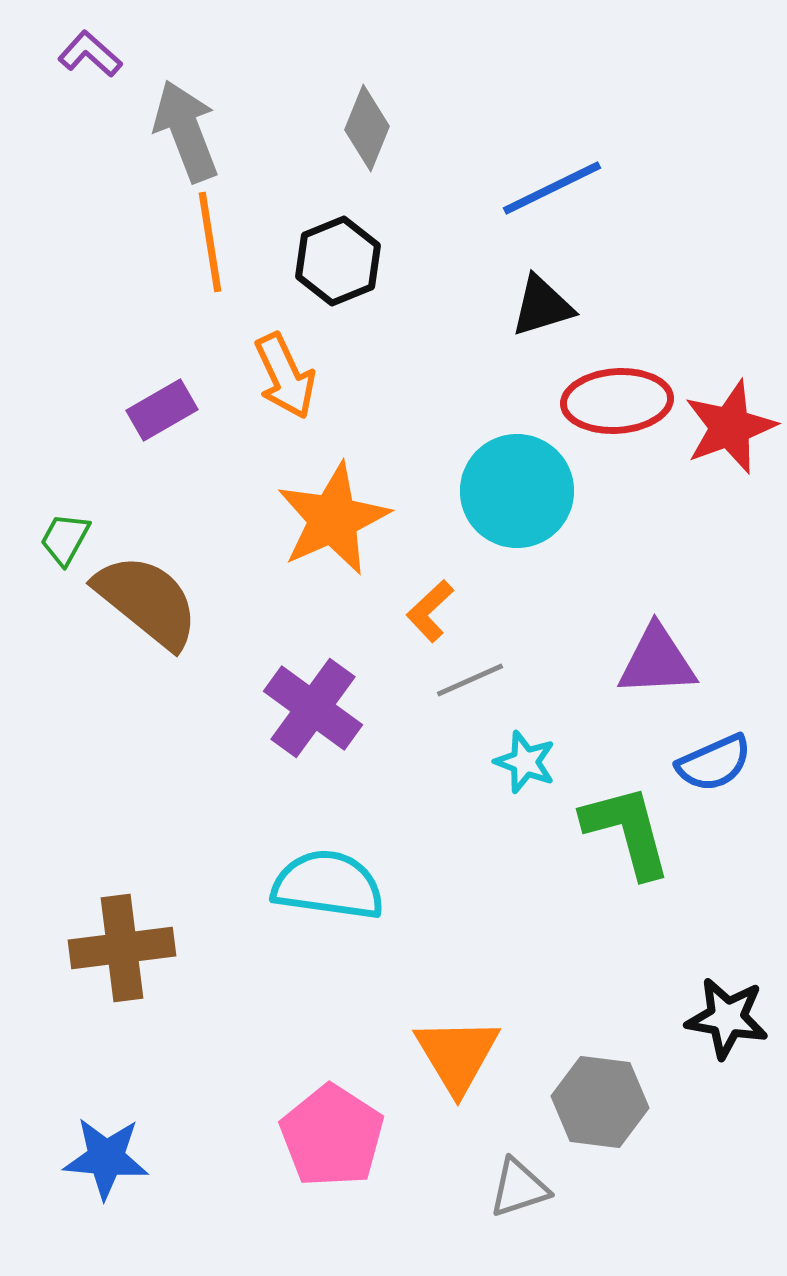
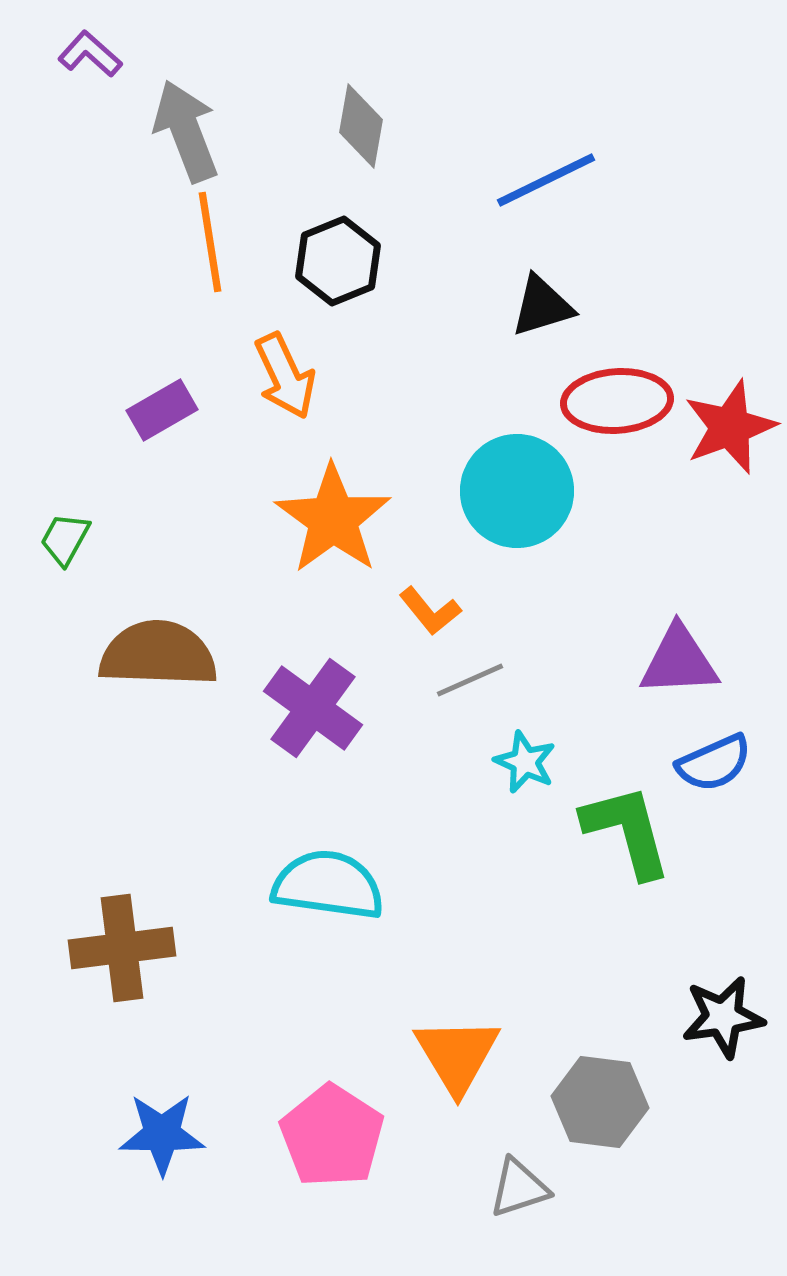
gray diamond: moved 6 px left, 2 px up; rotated 12 degrees counterclockwise
blue line: moved 6 px left, 8 px up
orange star: rotated 12 degrees counterclockwise
brown semicircle: moved 11 px right, 53 px down; rotated 37 degrees counterclockwise
orange L-shape: rotated 86 degrees counterclockwise
purple triangle: moved 22 px right
cyan star: rotated 4 degrees clockwise
black star: moved 4 px left, 1 px up; rotated 18 degrees counterclockwise
blue star: moved 56 px right, 24 px up; rotated 4 degrees counterclockwise
